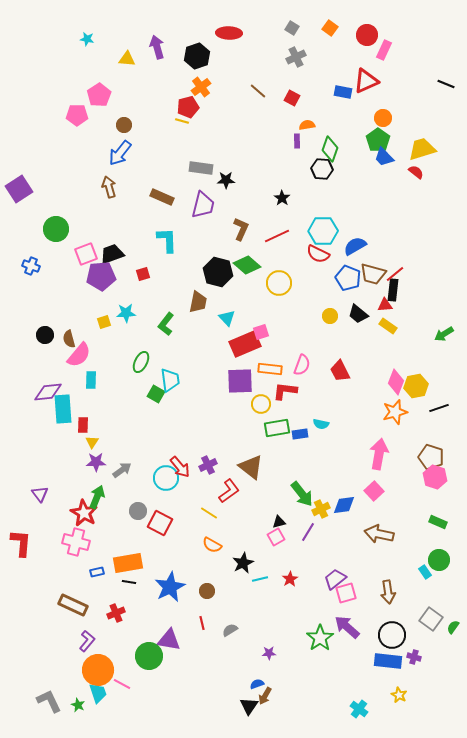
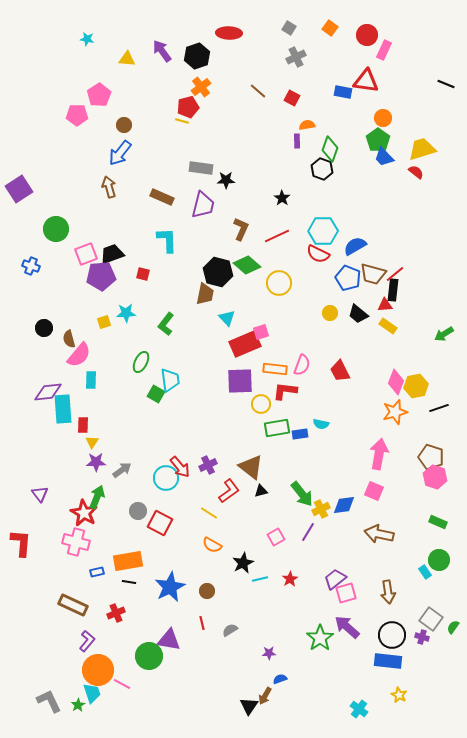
gray square at (292, 28): moved 3 px left
purple arrow at (157, 47): moved 5 px right, 4 px down; rotated 20 degrees counterclockwise
red triangle at (366, 81): rotated 32 degrees clockwise
black hexagon at (322, 169): rotated 15 degrees clockwise
red square at (143, 274): rotated 32 degrees clockwise
brown trapezoid at (198, 302): moved 7 px right, 8 px up
yellow circle at (330, 316): moved 3 px up
black circle at (45, 335): moved 1 px left, 7 px up
orange rectangle at (270, 369): moved 5 px right
pink square at (374, 491): rotated 24 degrees counterclockwise
black triangle at (279, 522): moved 18 px left, 31 px up
orange rectangle at (128, 563): moved 2 px up
purple cross at (414, 657): moved 8 px right, 20 px up
blue semicircle at (257, 684): moved 23 px right, 5 px up
cyan trapezoid at (98, 693): moved 6 px left
green star at (78, 705): rotated 16 degrees clockwise
